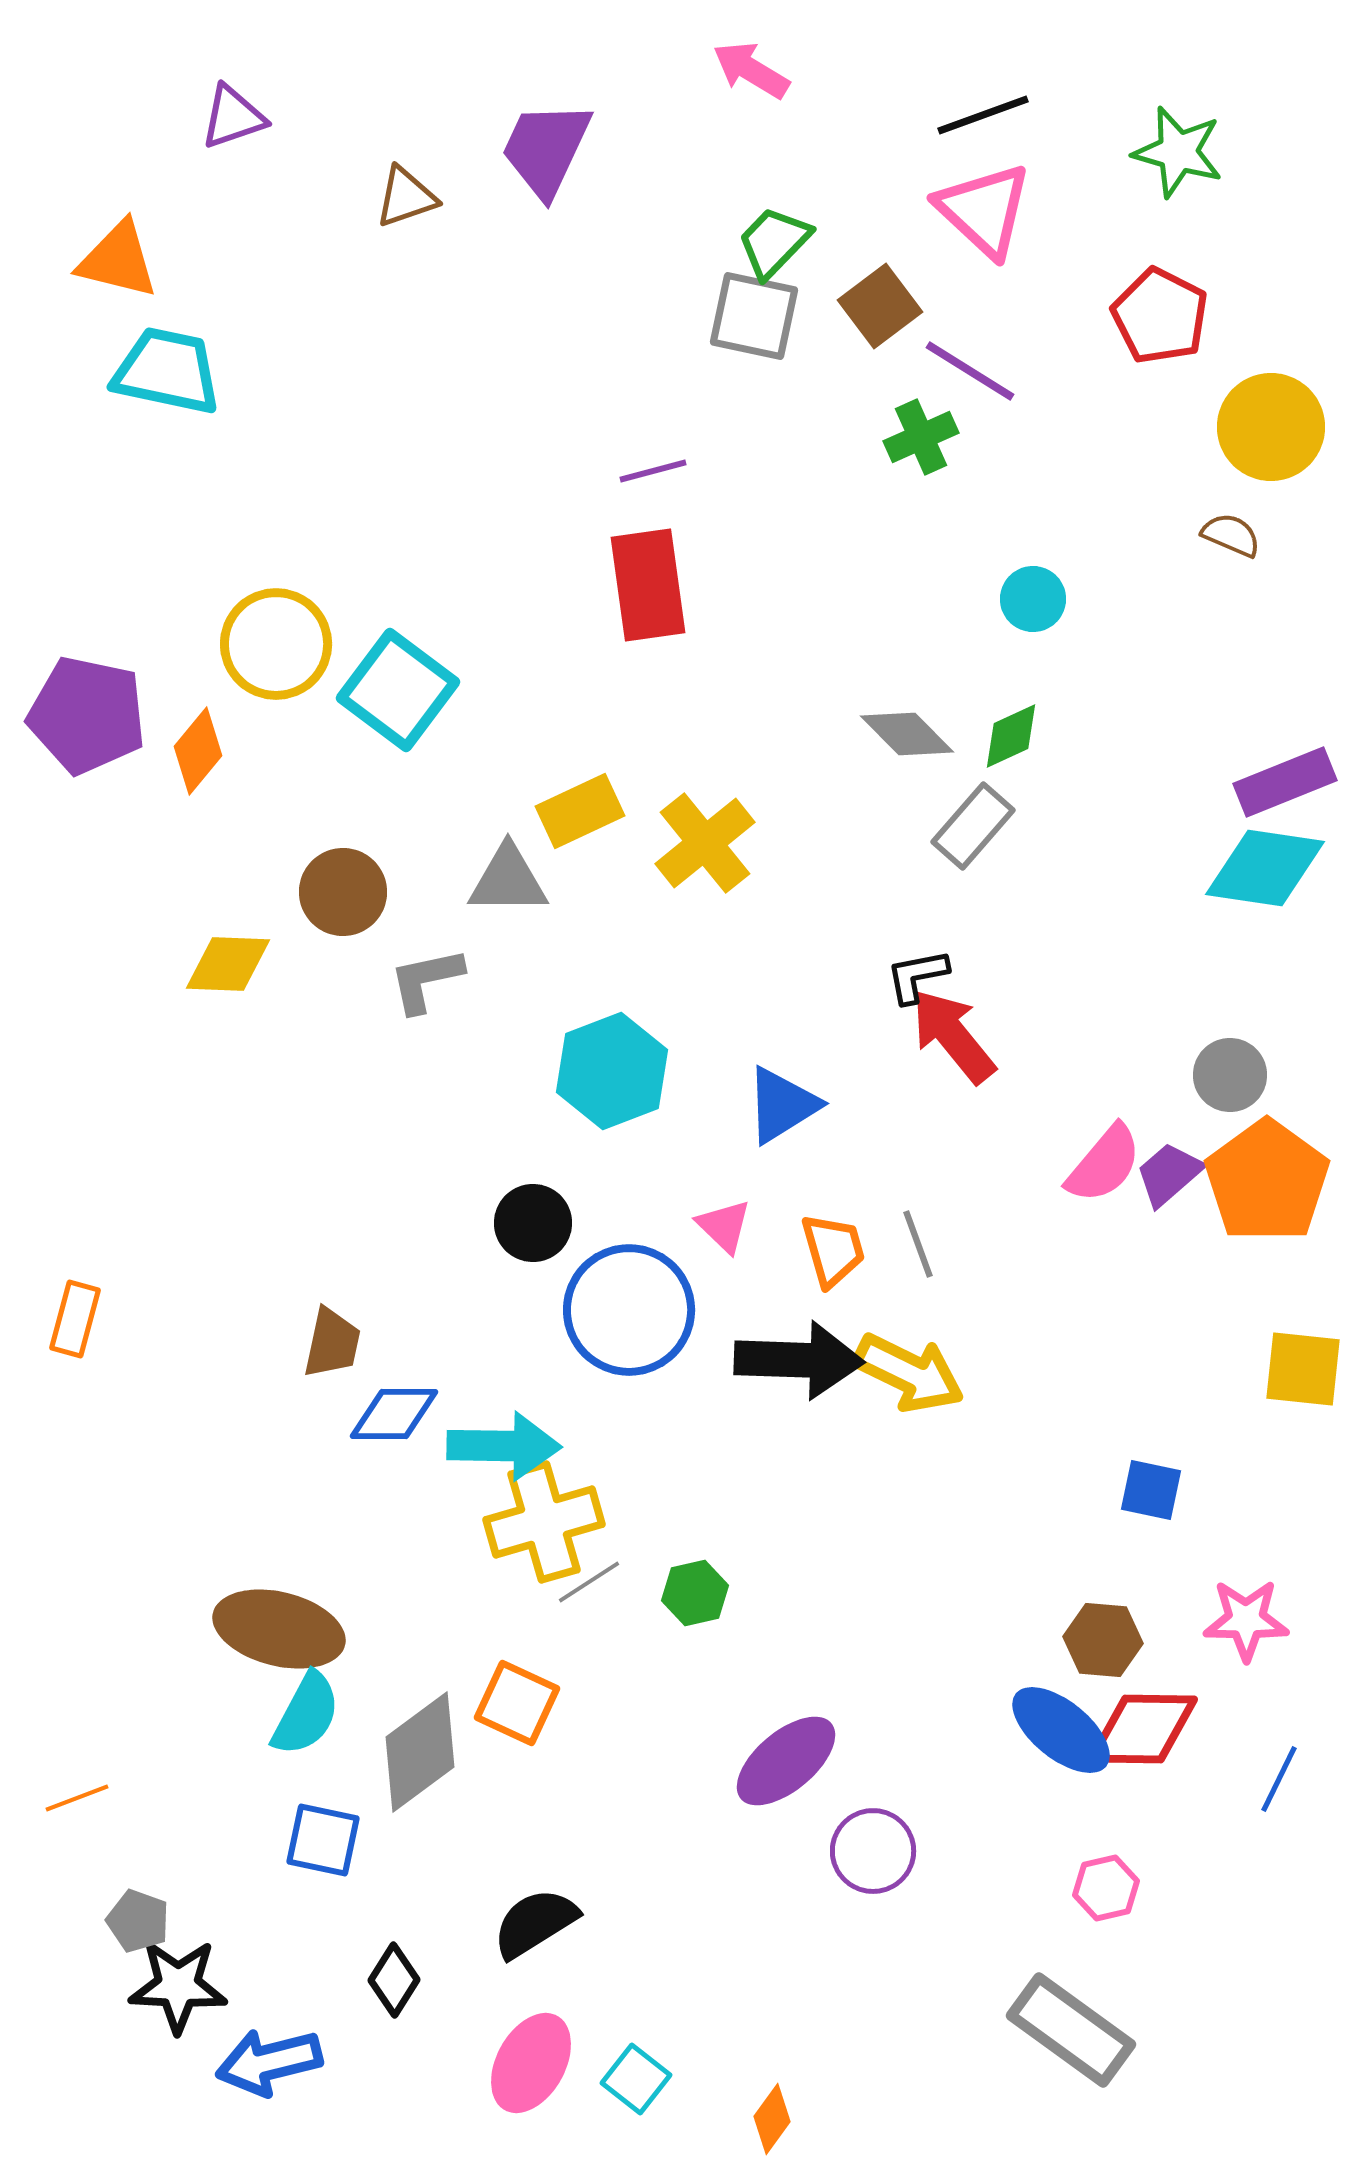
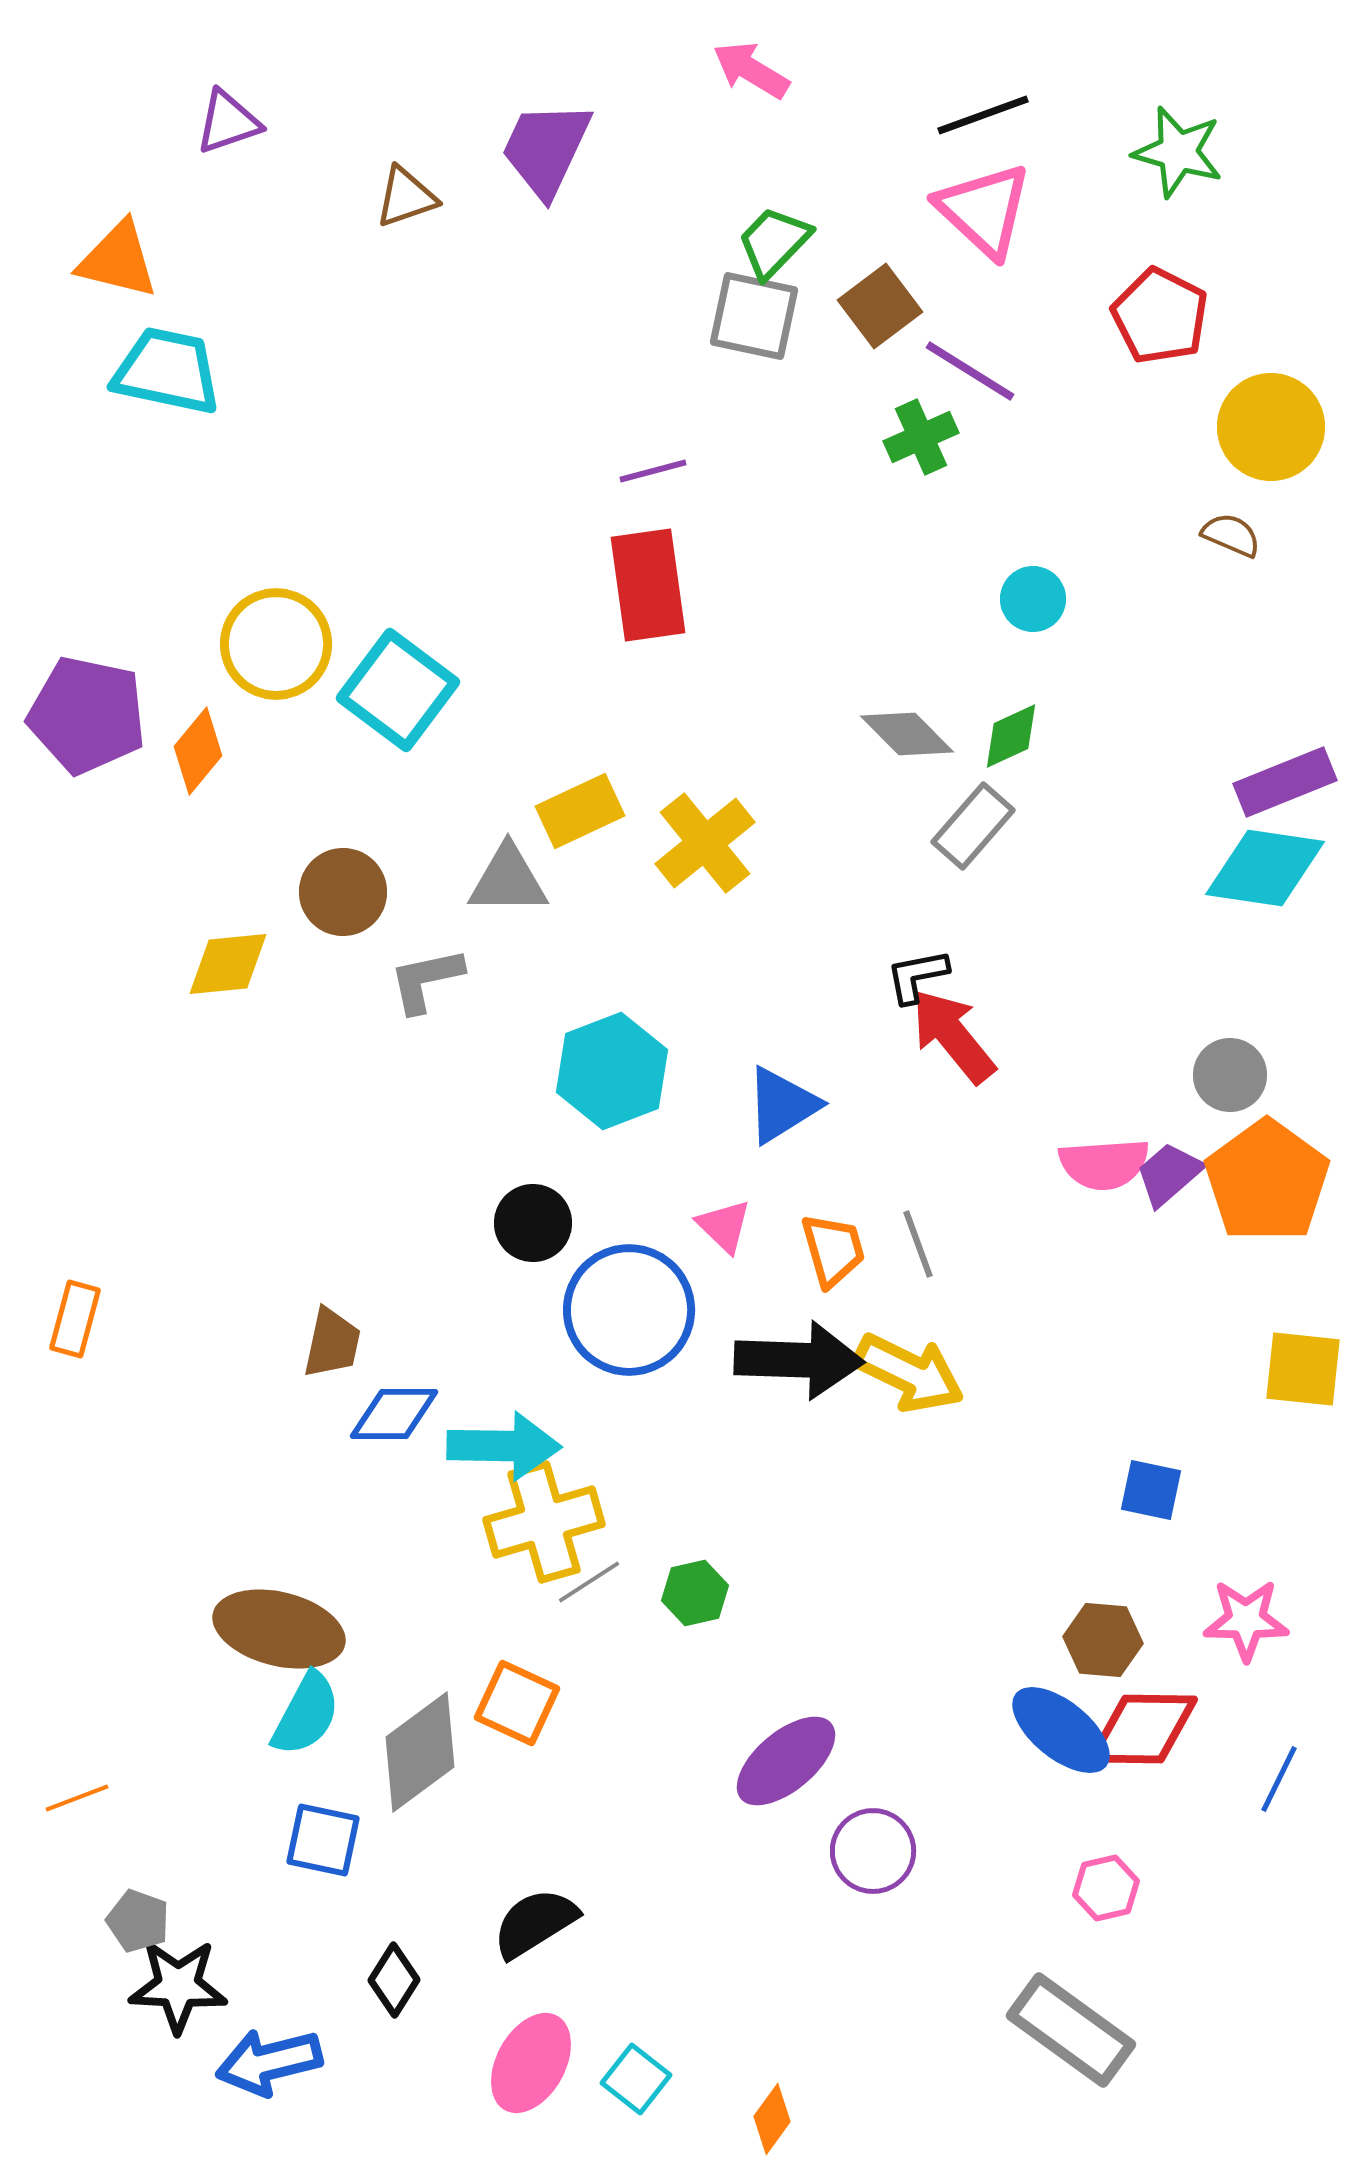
purple triangle at (233, 117): moved 5 px left, 5 px down
yellow diamond at (228, 964): rotated 8 degrees counterclockwise
pink semicircle at (1104, 1164): rotated 46 degrees clockwise
